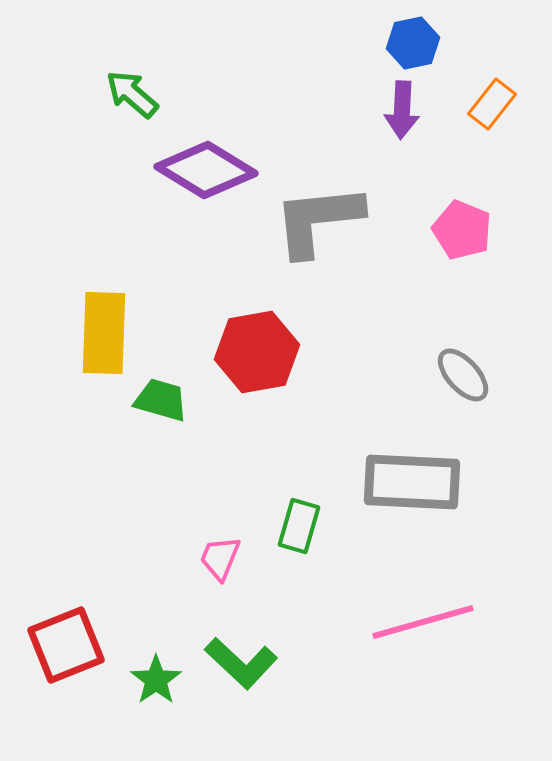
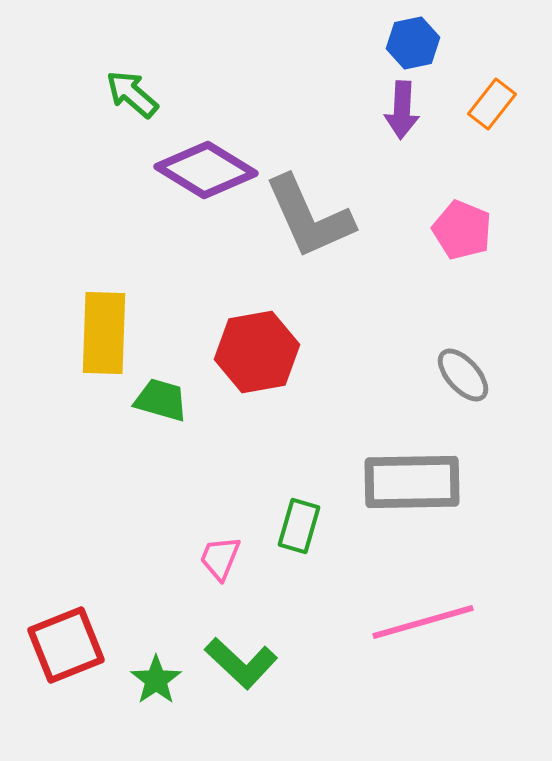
gray L-shape: moved 9 px left, 3 px up; rotated 108 degrees counterclockwise
gray rectangle: rotated 4 degrees counterclockwise
